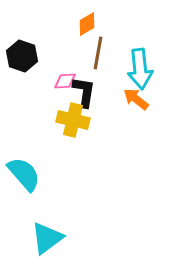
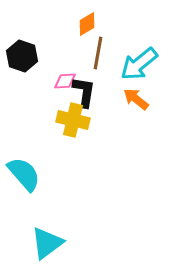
cyan arrow: moved 1 px left, 5 px up; rotated 57 degrees clockwise
cyan triangle: moved 5 px down
